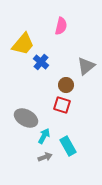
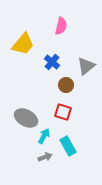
blue cross: moved 11 px right
red square: moved 1 px right, 7 px down
